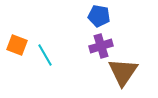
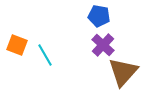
purple cross: moved 2 px right, 1 px up; rotated 30 degrees counterclockwise
brown triangle: rotated 8 degrees clockwise
